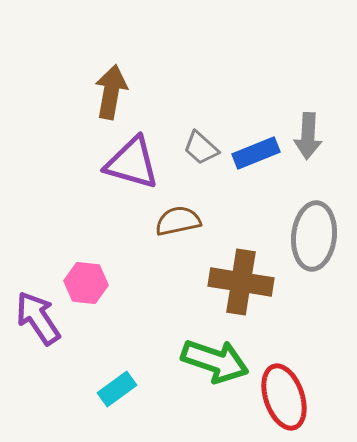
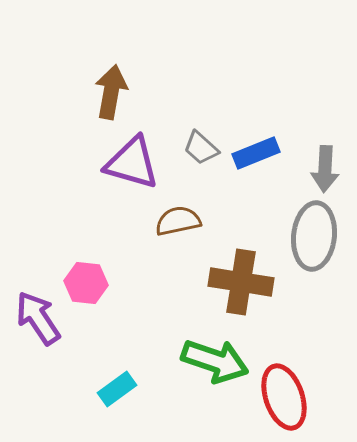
gray arrow: moved 17 px right, 33 px down
